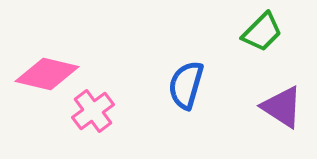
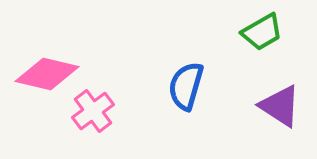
green trapezoid: rotated 15 degrees clockwise
blue semicircle: moved 1 px down
purple triangle: moved 2 px left, 1 px up
